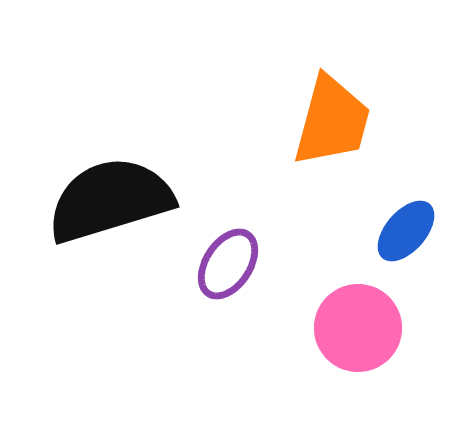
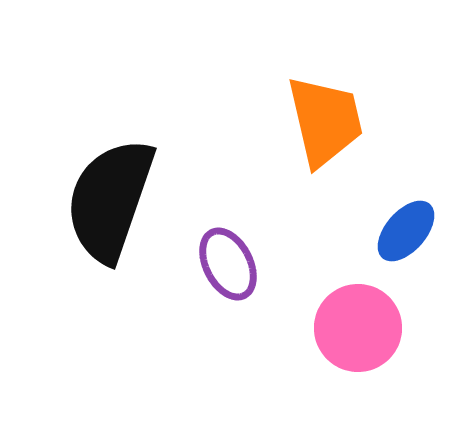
orange trapezoid: moved 7 px left; rotated 28 degrees counterclockwise
black semicircle: rotated 54 degrees counterclockwise
purple ellipse: rotated 60 degrees counterclockwise
